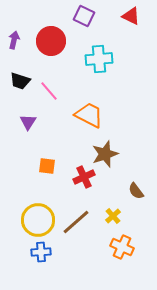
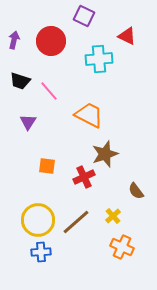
red triangle: moved 4 px left, 20 px down
